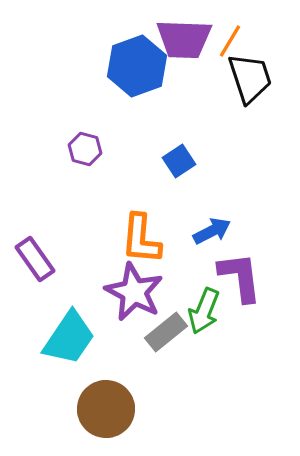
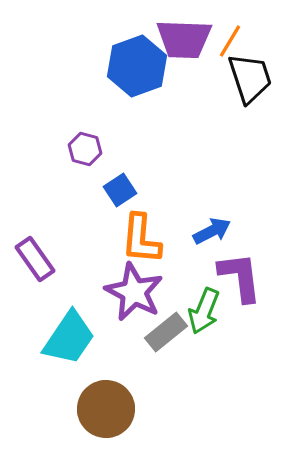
blue square: moved 59 px left, 29 px down
